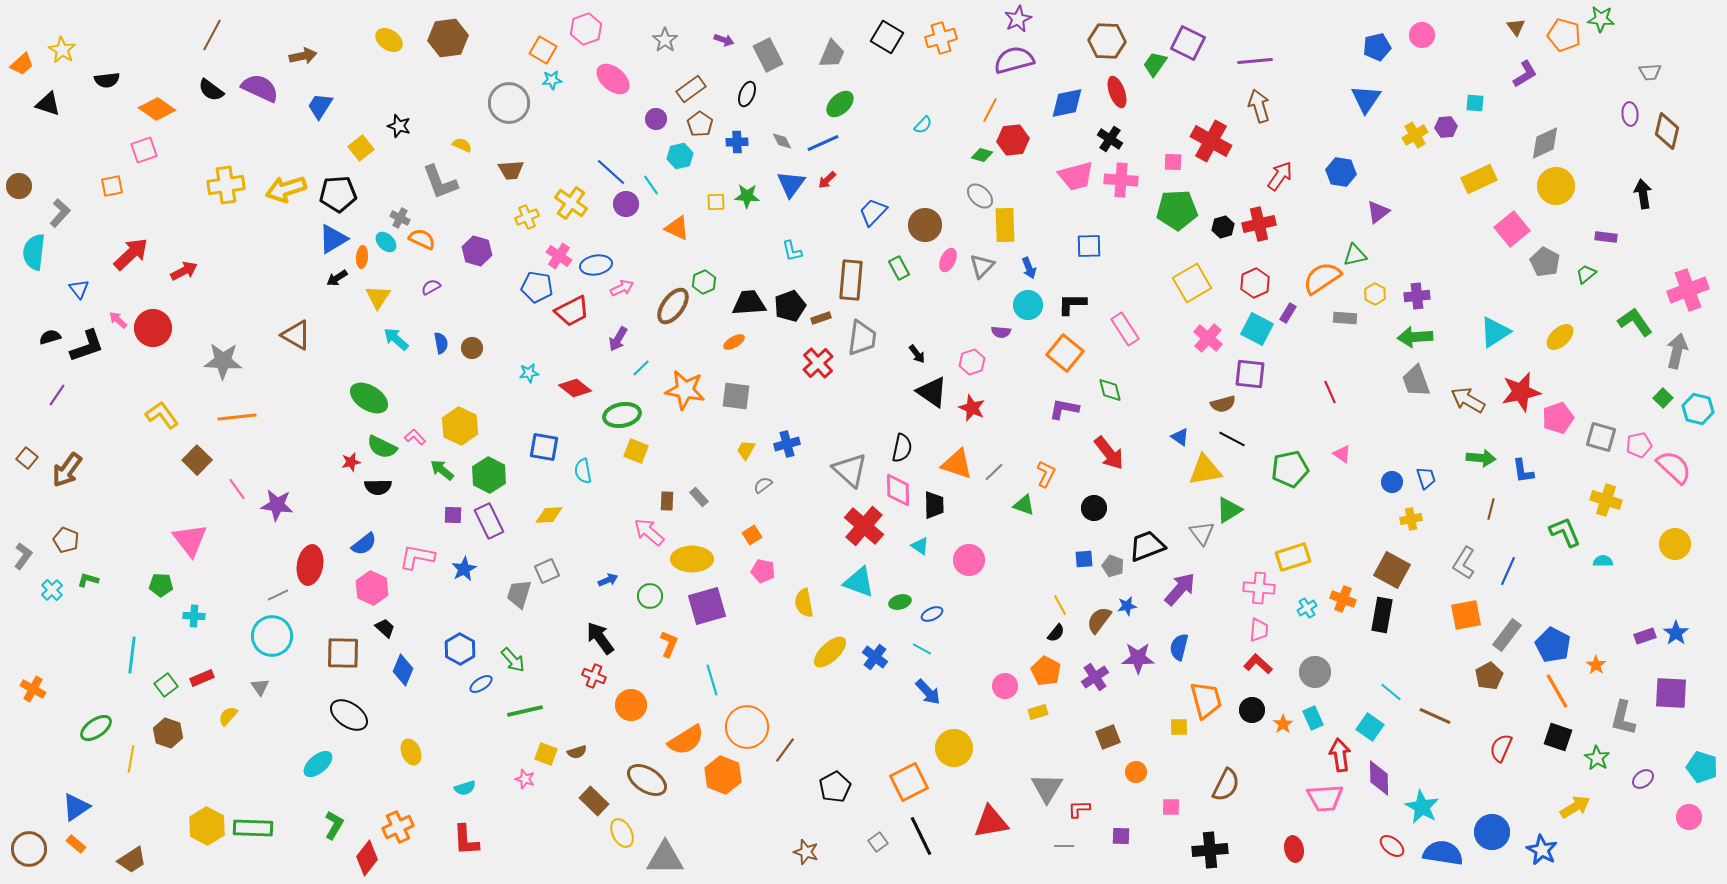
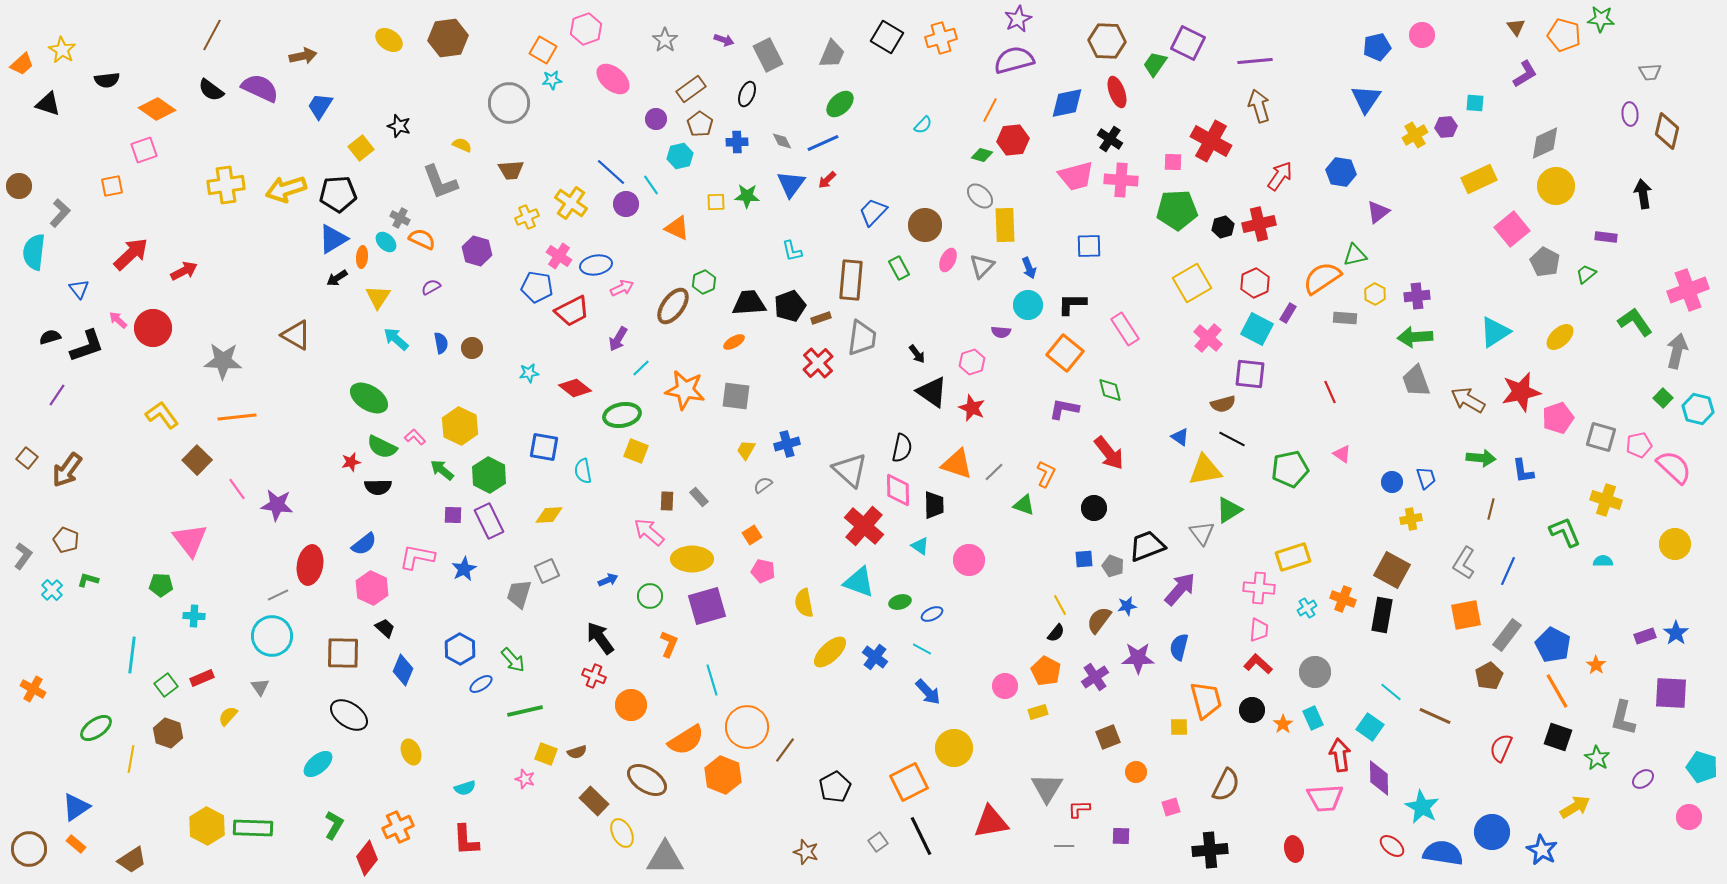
pink square at (1171, 807): rotated 18 degrees counterclockwise
